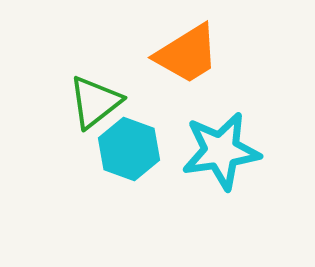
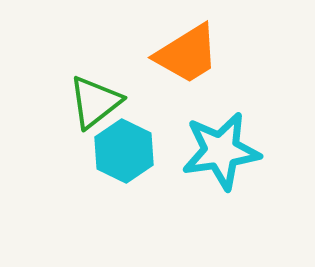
cyan hexagon: moved 5 px left, 2 px down; rotated 6 degrees clockwise
